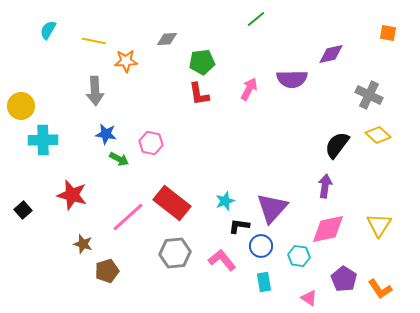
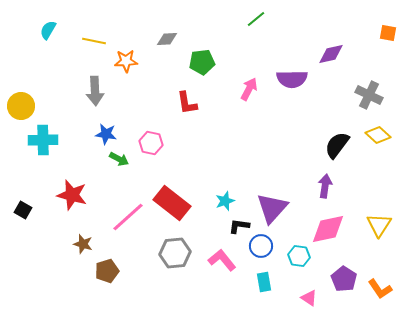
red L-shape: moved 12 px left, 9 px down
black square: rotated 18 degrees counterclockwise
